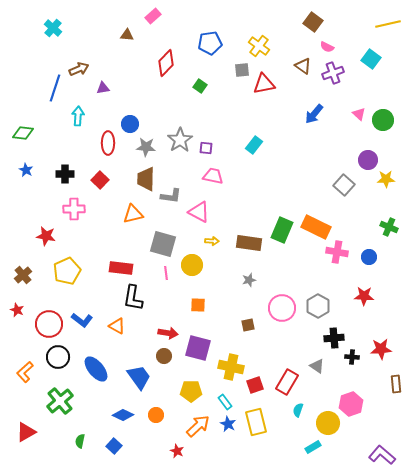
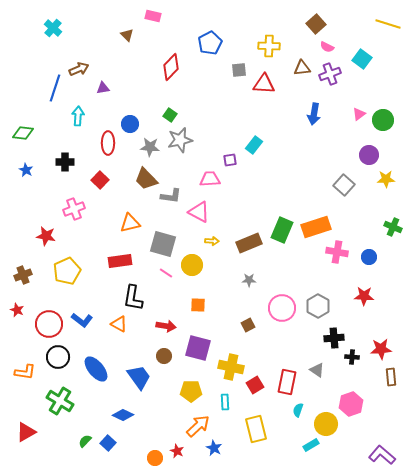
pink rectangle at (153, 16): rotated 56 degrees clockwise
brown square at (313, 22): moved 3 px right, 2 px down; rotated 12 degrees clockwise
yellow line at (388, 24): rotated 30 degrees clockwise
brown triangle at (127, 35): rotated 40 degrees clockwise
blue pentagon at (210, 43): rotated 20 degrees counterclockwise
yellow cross at (259, 46): moved 10 px right; rotated 35 degrees counterclockwise
cyan square at (371, 59): moved 9 px left
red diamond at (166, 63): moved 5 px right, 4 px down
brown triangle at (303, 66): moved 1 px left, 2 px down; rotated 42 degrees counterclockwise
gray square at (242, 70): moved 3 px left
purple cross at (333, 73): moved 3 px left, 1 px down
red triangle at (264, 84): rotated 15 degrees clockwise
green square at (200, 86): moved 30 px left, 29 px down
blue arrow at (314, 114): rotated 30 degrees counterclockwise
pink triangle at (359, 114): rotated 40 degrees clockwise
gray star at (180, 140): rotated 20 degrees clockwise
gray star at (146, 147): moved 4 px right
purple square at (206, 148): moved 24 px right, 12 px down; rotated 16 degrees counterclockwise
purple circle at (368, 160): moved 1 px right, 5 px up
black cross at (65, 174): moved 12 px up
pink trapezoid at (213, 176): moved 3 px left, 3 px down; rotated 15 degrees counterclockwise
brown trapezoid at (146, 179): rotated 45 degrees counterclockwise
pink cross at (74, 209): rotated 20 degrees counterclockwise
orange triangle at (133, 214): moved 3 px left, 9 px down
orange rectangle at (316, 227): rotated 44 degrees counterclockwise
green cross at (389, 227): moved 4 px right
brown rectangle at (249, 243): rotated 30 degrees counterclockwise
red rectangle at (121, 268): moved 1 px left, 7 px up; rotated 15 degrees counterclockwise
pink line at (166, 273): rotated 48 degrees counterclockwise
brown cross at (23, 275): rotated 18 degrees clockwise
gray star at (249, 280): rotated 16 degrees clockwise
brown square at (248, 325): rotated 16 degrees counterclockwise
orange triangle at (117, 326): moved 2 px right, 2 px up
red arrow at (168, 333): moved 2 px left, 7 px up
gray triangle at (317, 366): moved 4 px down
orange L-shape at (25, 372): rotated 130 degrees counterclockwise
red rectangle at (287, 382): rotated 20 degrees counterclockwise
brown rectangle at (396, 384): moved 5 px left, 7 px up
red square at (255, 385): rotated 12 degrees counterclockwise
green cross at (60, 401): rotated 20 degrees counterclockwise
cyan rectangle at (225, 402): rotated 35 degrees clockwise
orange circle at (156, 415): moved 1 px left, 43 px down
yellow rectangle at (256, 422): moved 7 px down
yellow circle at (328, 423): moved 2 px left, 1 px down
blue star at (228, 424): moved 14 px left, 24 px down
green semicircle at (80, 441): moved 5 px right; rotated 32 degrees clockwise
blue square at (114, 446): moved 6 px left, 3 px up
cyan rectangle at (313, 447): moved 2 px left, 2 px up
